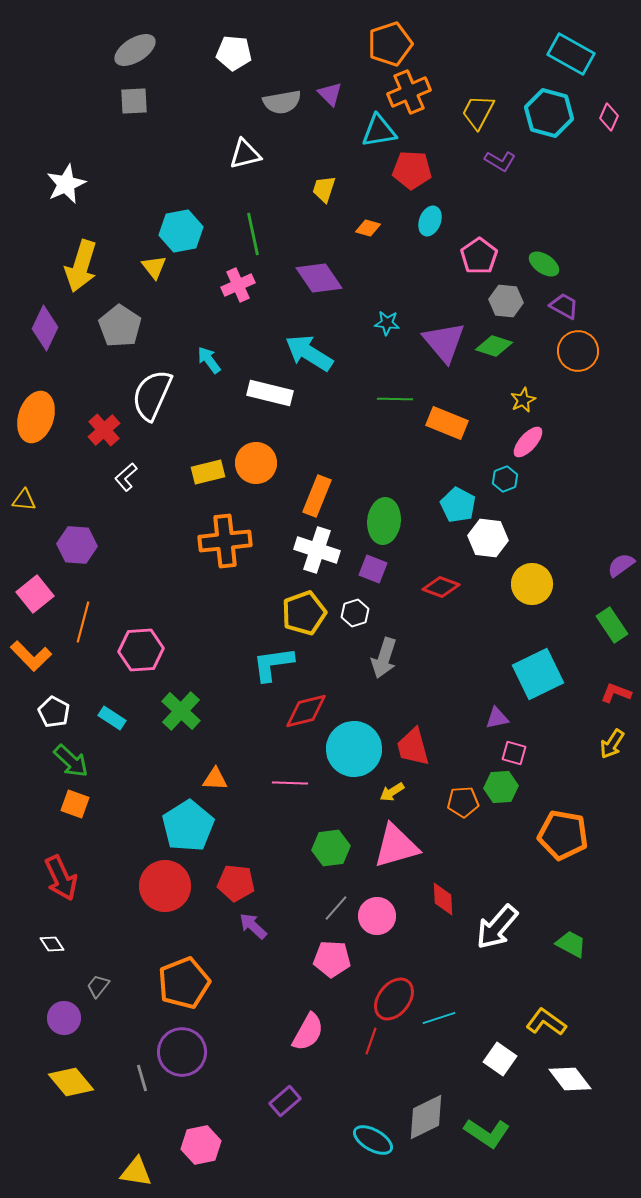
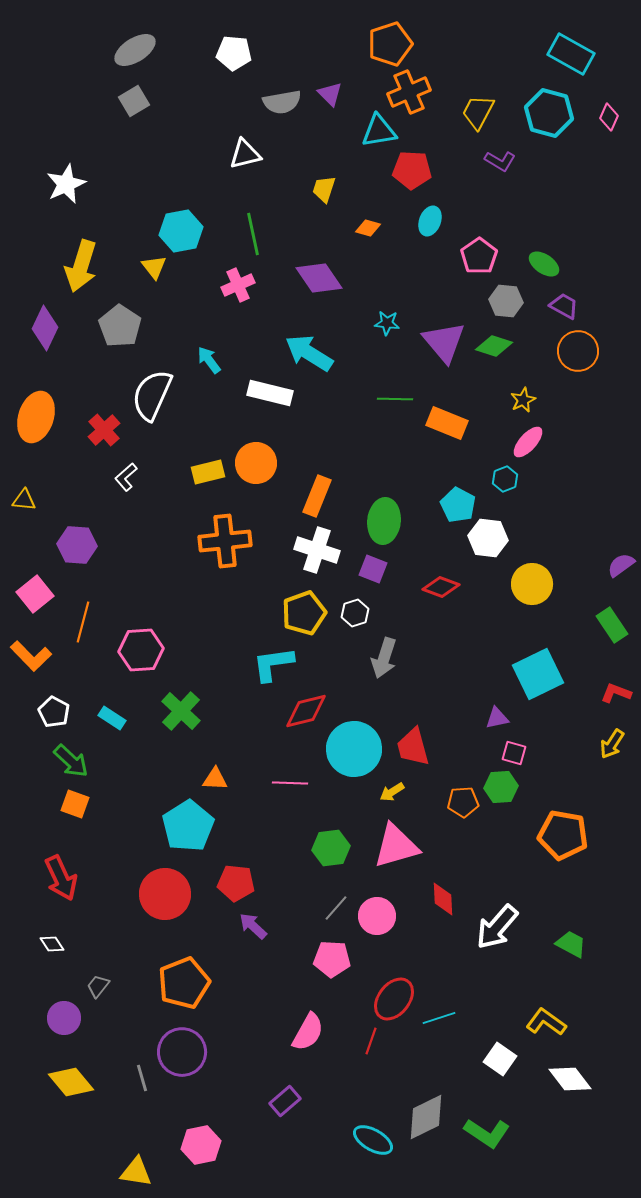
gray square at (134, 101): rotated 28 degrees counterclockwise
red circle at (165, 886): moved 8 px down
